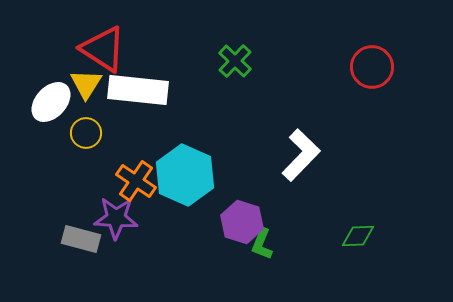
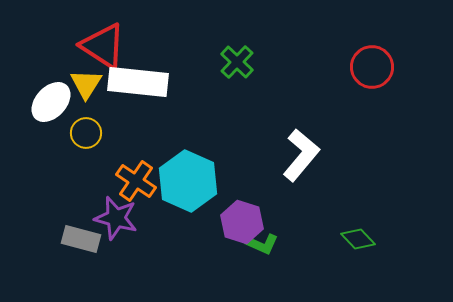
red triangle: moved 3 px up
green cross: moved 2 px right, 1 px down
white rectangle: moved 8 px up
white L-shape: rotated 4 degrees counterclockwise
cyan hexagon: moved 3 px right, 6 px down
purple star: rotated 12 degrees clockwise
green diamond: moved 3 px down; rotated 48 degrees clockwise
green L-shape: rotated 88 degrees counterclockwise
